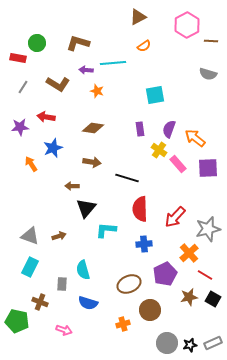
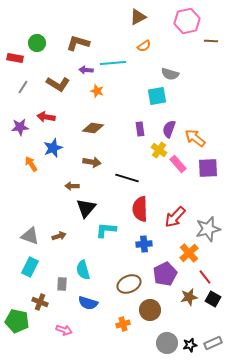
pink hexagon at (187, 25): moved 4 px up; rotated 15 degrees clockwise
red rectangle at (18, 58): moved 3 px left
gray semicircle at (208, 74): moved 38 px left
cyan square at (155, 95): moved 2 px right, 1 px down
red line at (205, 275): moved 2 px down; rotated 21 degrees clockwise
